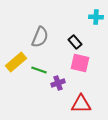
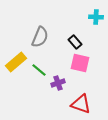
green line: rotated 21 degrees clockwise
red triangle: rotated 20 degrees clockwise
